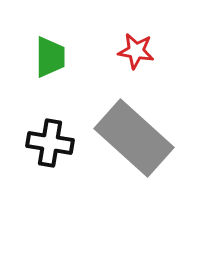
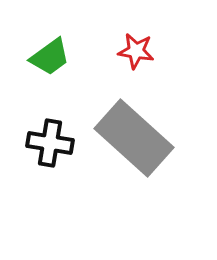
green trapezoid: rotated 54 degrees clockwise
